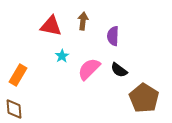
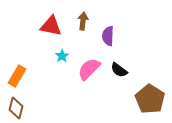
purple semicircle: moved 5 px left
orange rectangle: moved 1 px left, 1 px down
brown pentagon: moved 6 px right, 1 px down
brown diamond: moved 2 px right, 1 px up; rotated 20 degrees clockwise
